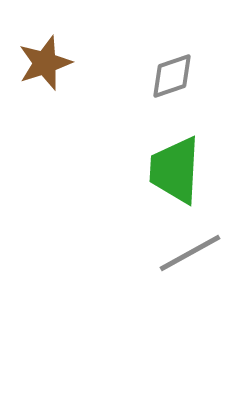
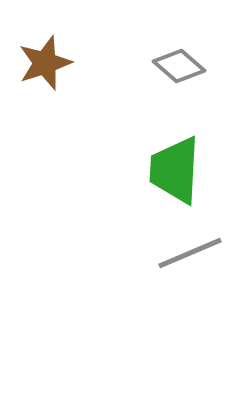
gray diamond: moved 7 px right, 10 px up; rotated 60 degrees clockwise
gray line: rotated 6 degrees clockwise
